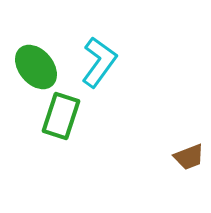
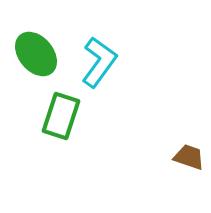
green ellipse: moved 13 px up
brown trapezoid: rotated 140 degrees counterclockwise
